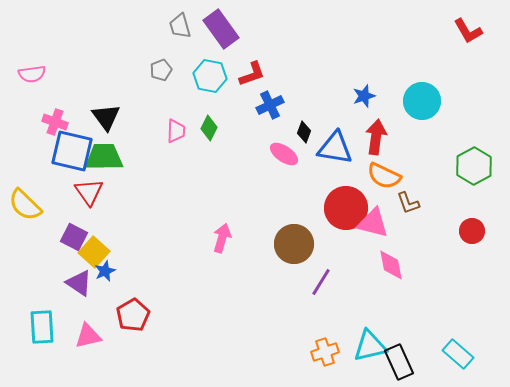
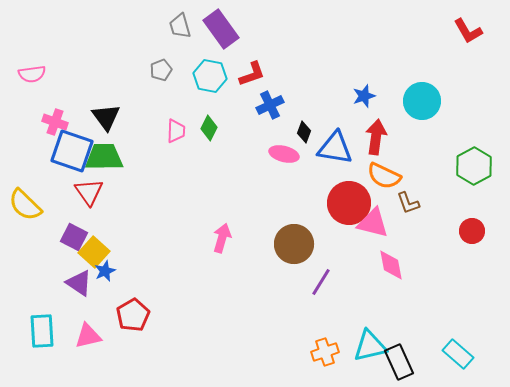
blue square at (72, 151): rotated 6 degrees clockwise
pink ellipse at (284, 154): rotated 20 degrees counterclockwise
red circle at (346, 208): moved 3 px right, 5 px up
cyan rectangle at (42, 327): moved 4 px down
